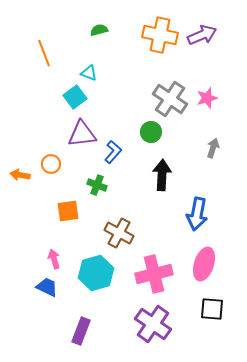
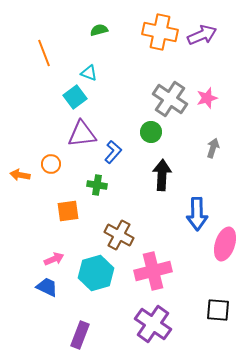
orange cross: moved 3 px up
green cross: rotated 12 degrees counterclockwise
blue arrow: rotated 12 degrees counterclockwise
brown cross: moved 2 px down
pink arrow: rotated 84 degrees clockwise
pink ellipse: moved 21 px right, 20 px up
pink cross: moved 1 px left, 3 px up
black square: moved 6 px right, 1 px down
purple rectangle: moved 1 px left, 4 px down
